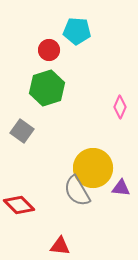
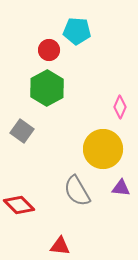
green hexagon: rotated 12 degrees counterclockwise
yellow circle: moved 10 px right, 19 px up
